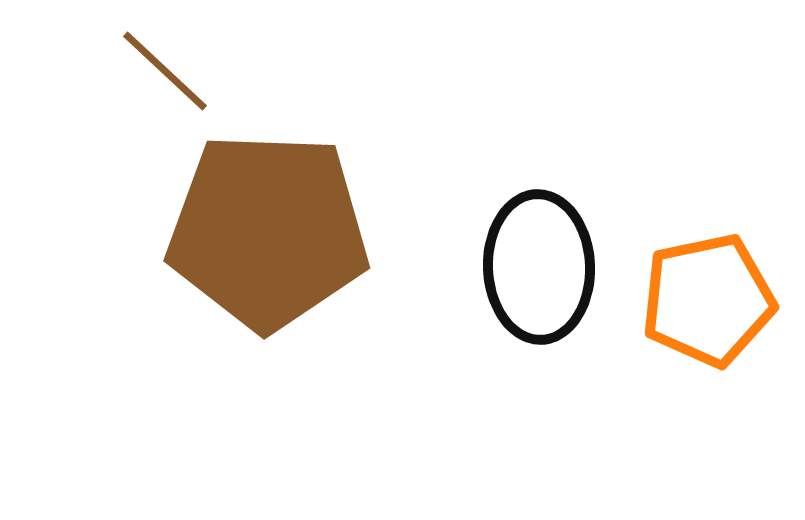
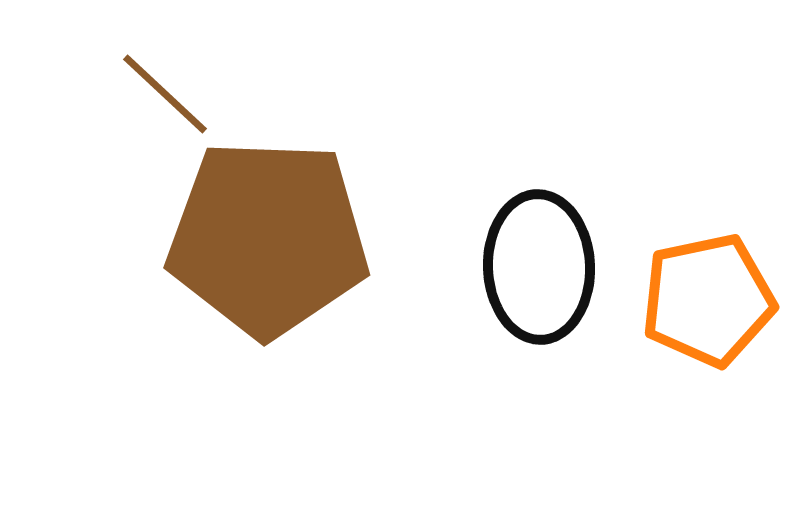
brown line: moved 23 px down
brown pentagon: moved 7 px down
